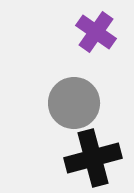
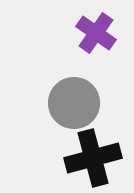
purple cross: moved 1 px down
